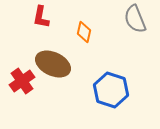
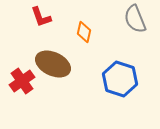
red L-shape: rotated 30 degrees counterclockwise
blue hexagon: moved 9 px right, 11 px up
